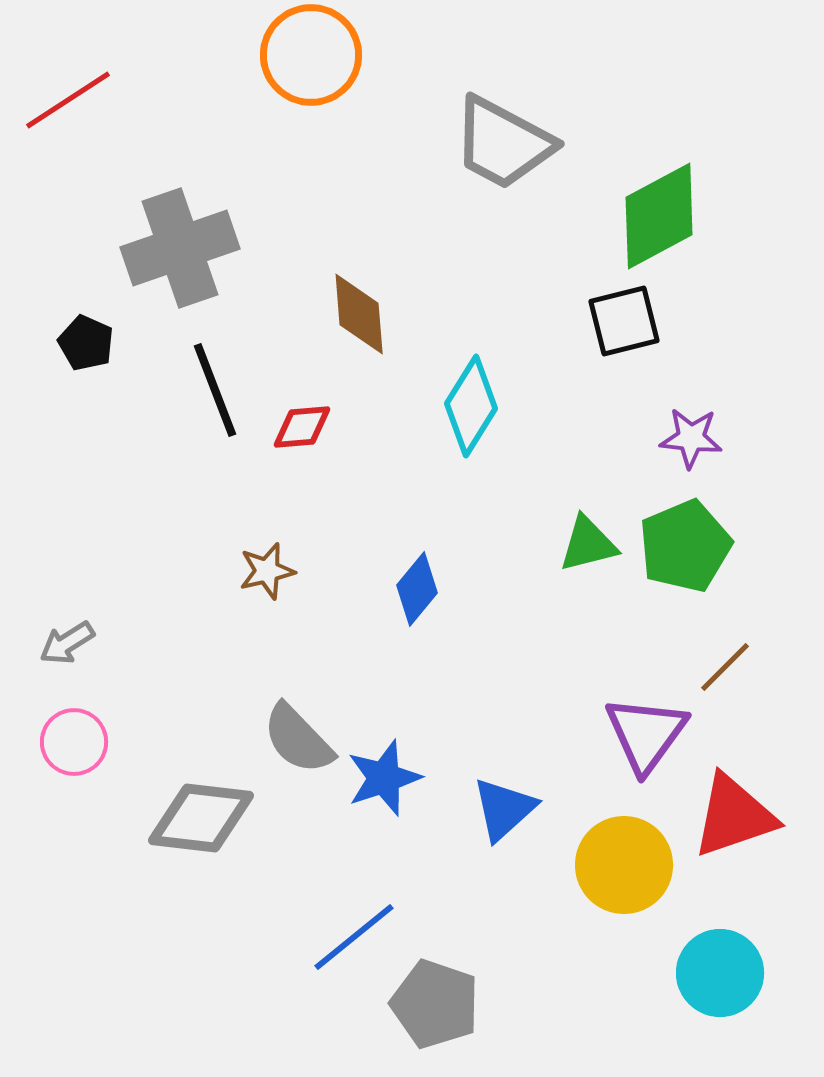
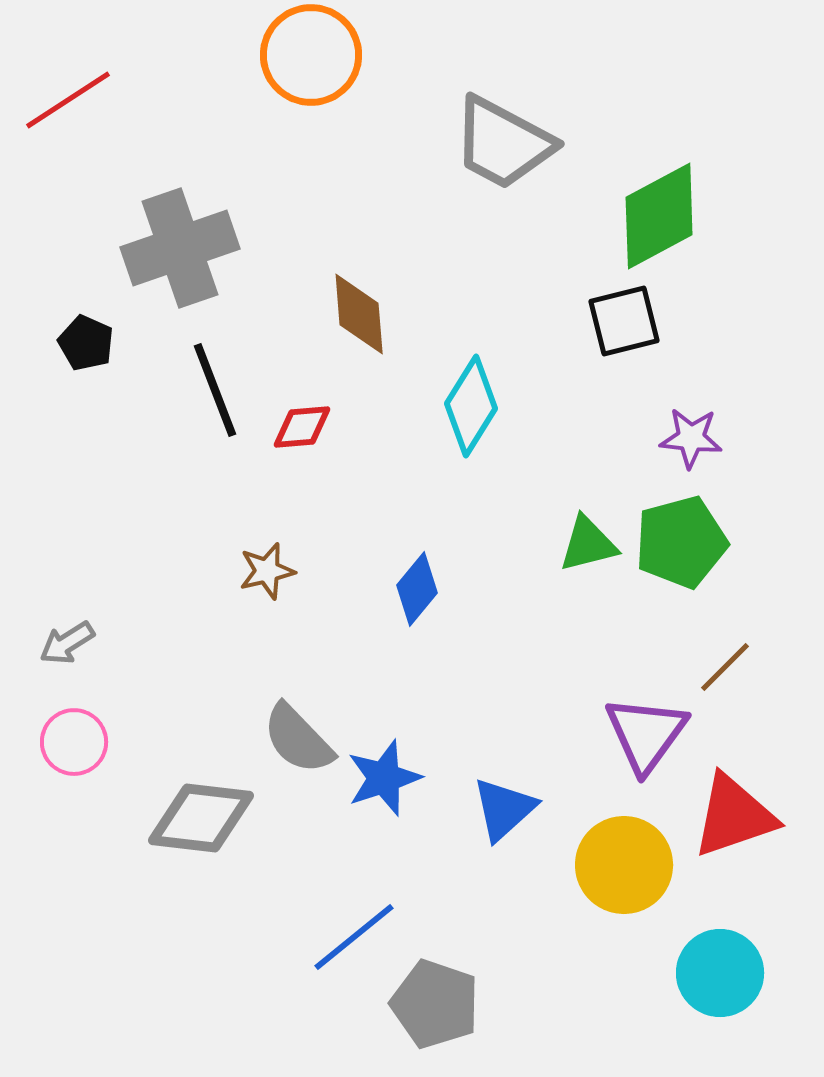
green pentagon: moved 4 px left, 4 px up; rotated 8 degrees clockwise
